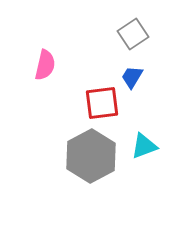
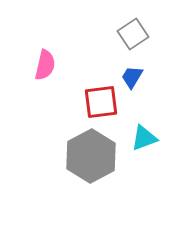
red square: moved 1 px left, 1 px up
cyan triangle: moved 8 px up
